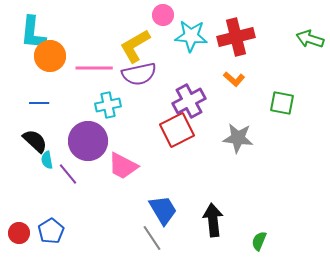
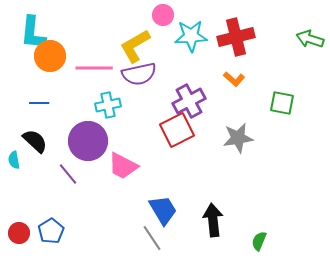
cyan star: rotated 8 degrees counterclockwise
gray star: rotated 16 degrees counterclockwise
cyan semicircle: moved 33 px left
